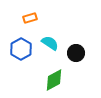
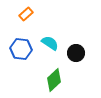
orange rectangle: moved 4 px left, 4 px up; rotated 24 degrees counterclockwise
blue hexagon: rotated 25 degrees counterclockwise
green diamond: rotated 15 degrees counterclockwise
